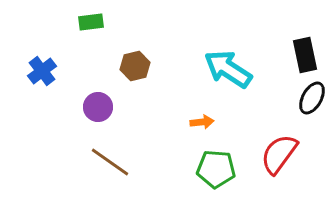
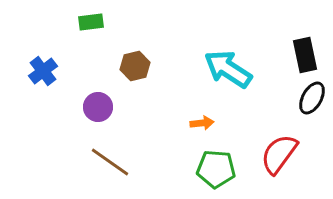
blue cross: moved 1 px right
orange arrow: moved 1 px down
